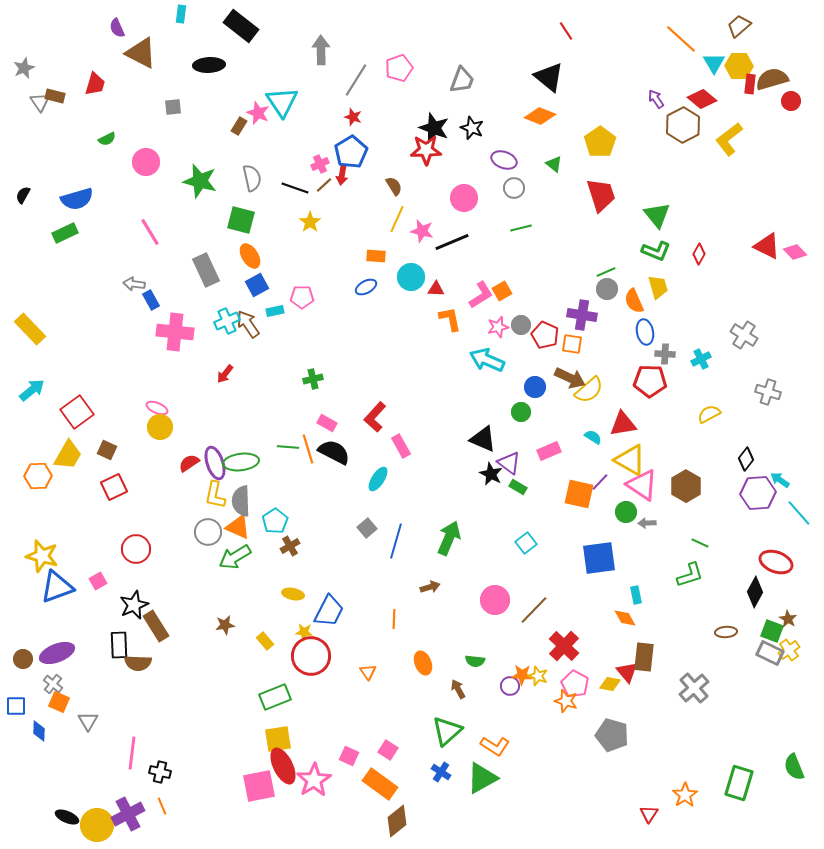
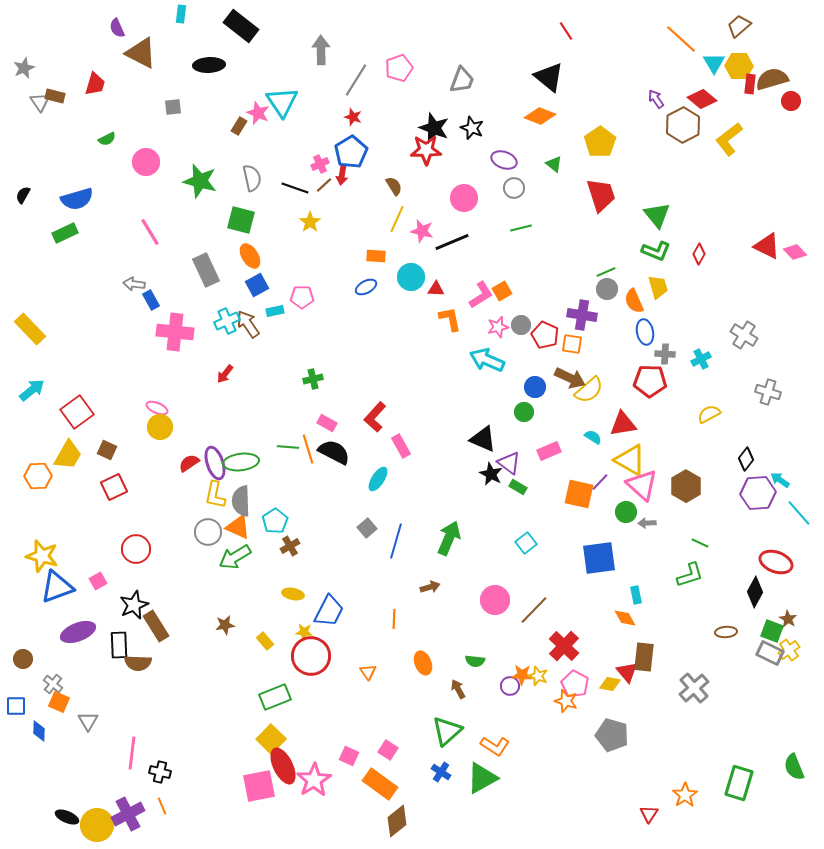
green circle at (521, 412): moved 3 px right
pink triangle at (642, 485): rotated 8 degrees clockwise
purple ellipse at (57, 653): moved 21 px right, 21 px up
yellow square at (278, 739): moved 7 px left; rotated 36 degrees counterclockwise
